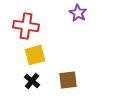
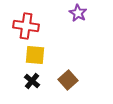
yellow square: rotated 20 degrees clockwise
brown square: rotated 36 degrees counterclockwise
